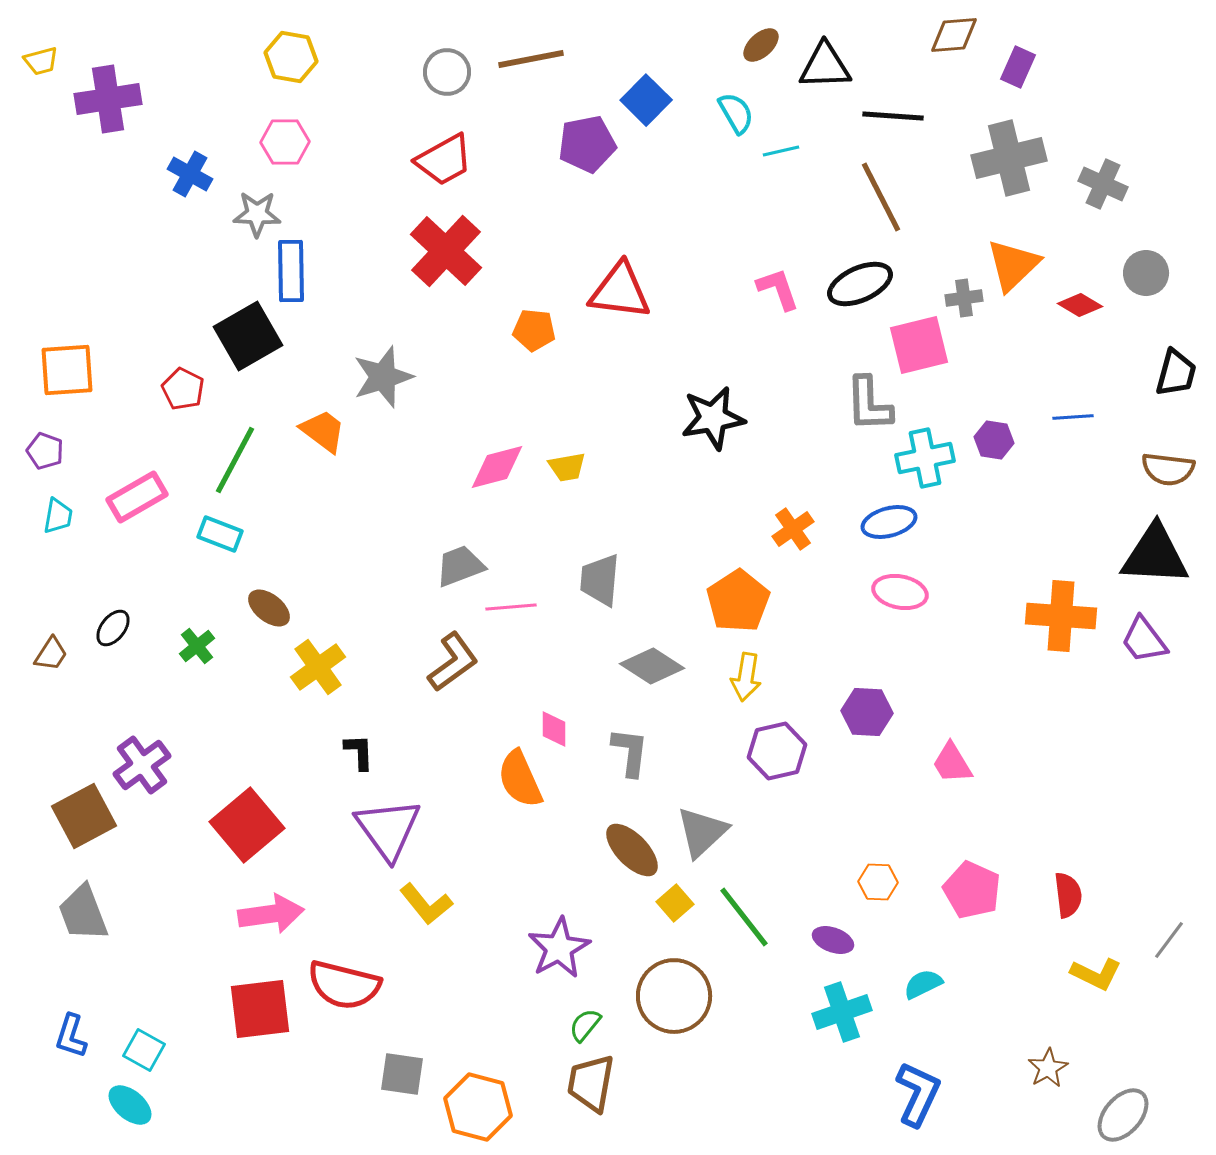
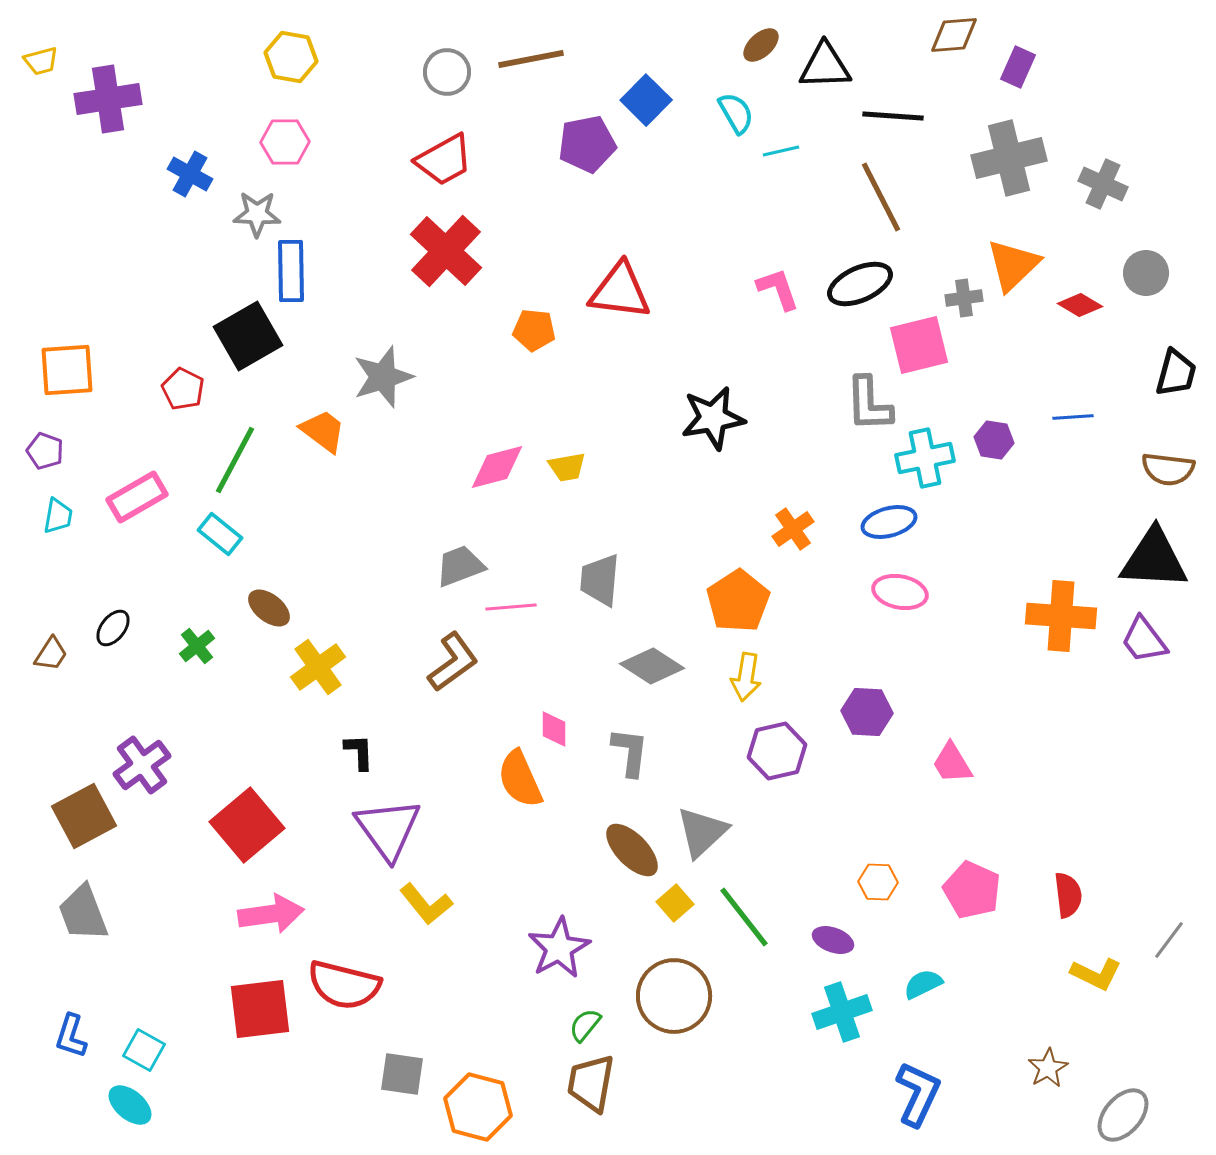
cyan rectangle at (220, 534): rotated 18 degrees clockwise
black triangle at (1155, 555): moved 1 px left, 4 px down
